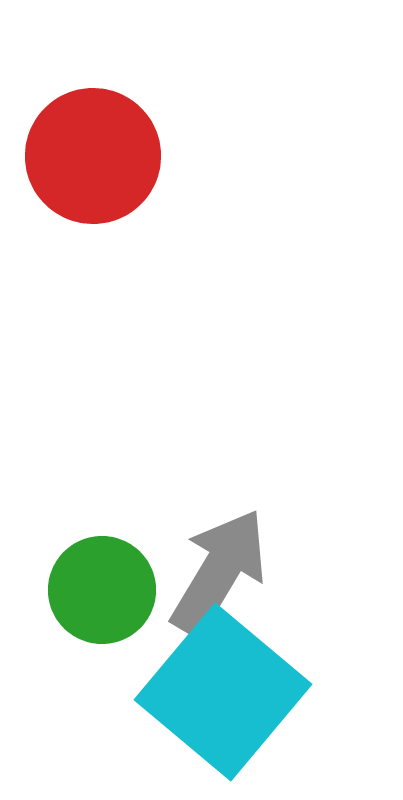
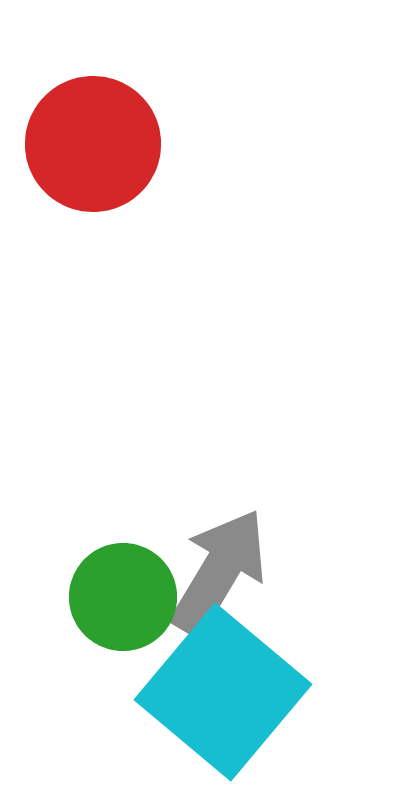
red circle: moved 12 px up
green circle: moved 21 px right, 7 px down
